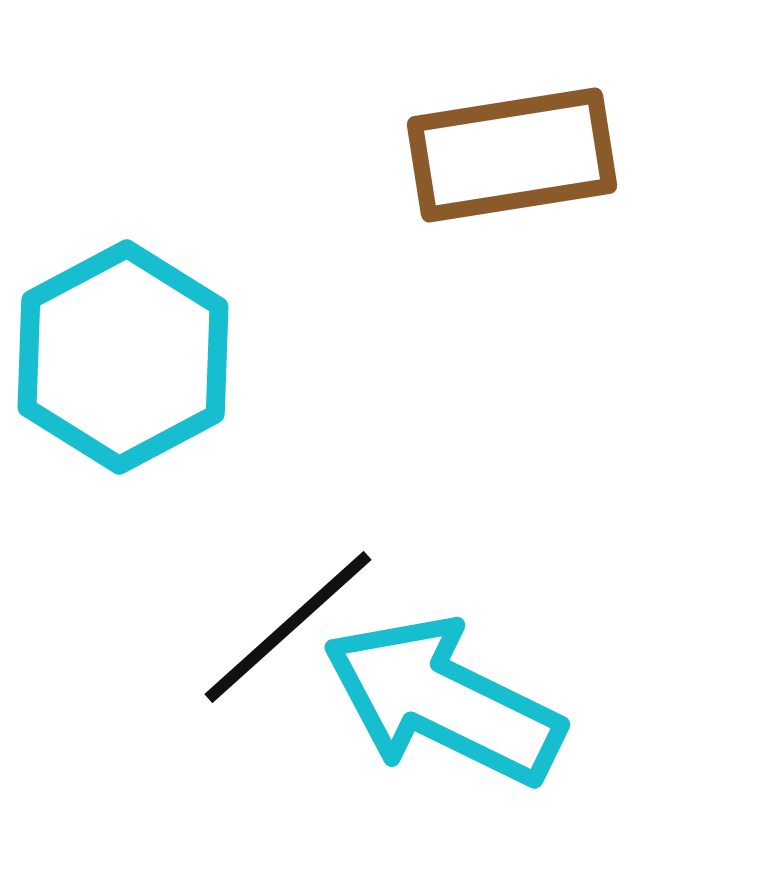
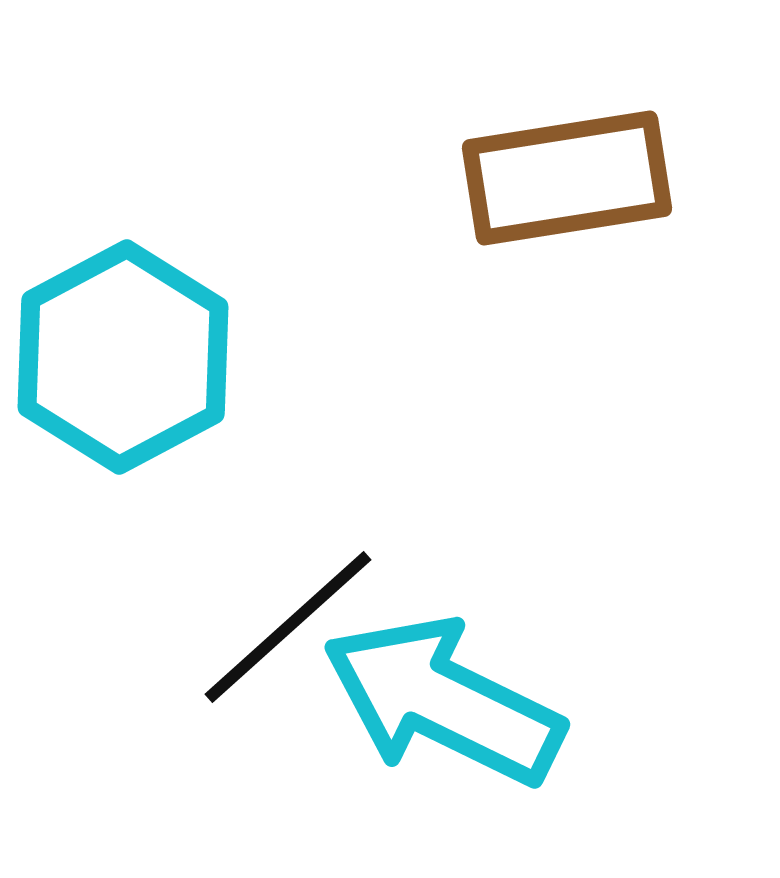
brown rectangle: moved 55 px right, 23 px down
